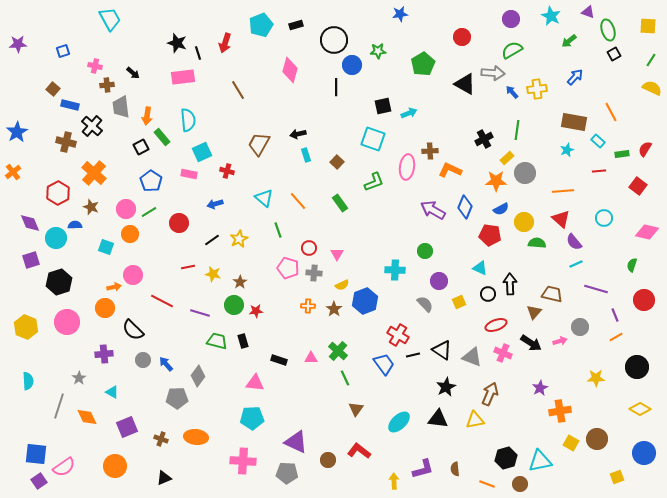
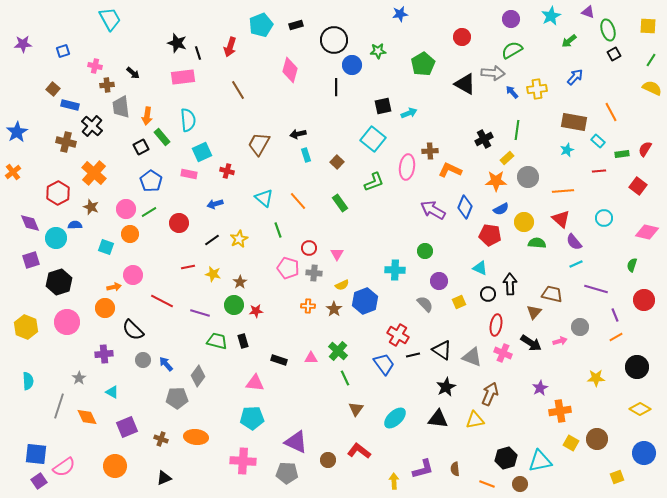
cyan star at (551, 16): rotated 18 degrees clockwise
red arrow at (225, 43): moved 5 px right, 4 px down
purple star at (18, 44): moved 5 px right
cyan square at (373, 139): rotated 20 degrees clockwise
gray circle at (525, 173): moved 3 px right, 4 px down
red ellipse at (496, 325): rotated 60 degrees counterclockwise
cyan ellipse at (399, 422): moved 4 px left, 4 px up
